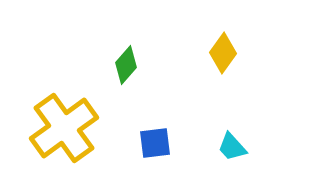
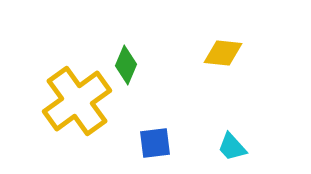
yellow diamond: rotated 60 degrees clockwise
green diamond: rotated 18 degrees counterclockwise
yellow cross: moved 13 px right, 27 px up
